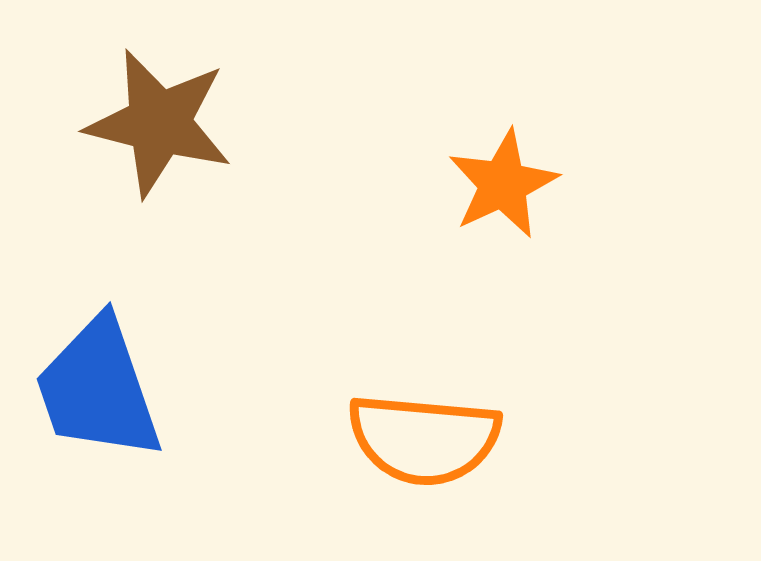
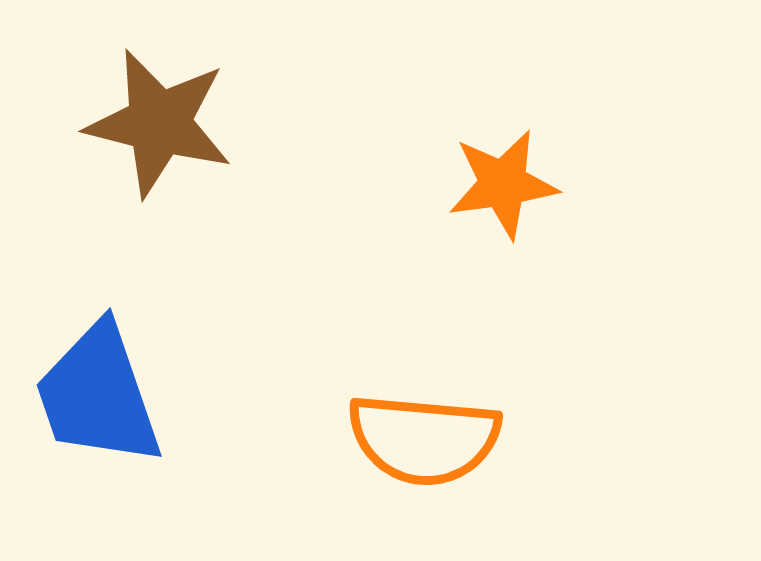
orange star: rotated 17 degrees clockwise
blue trapezoid: moved 6 px down
